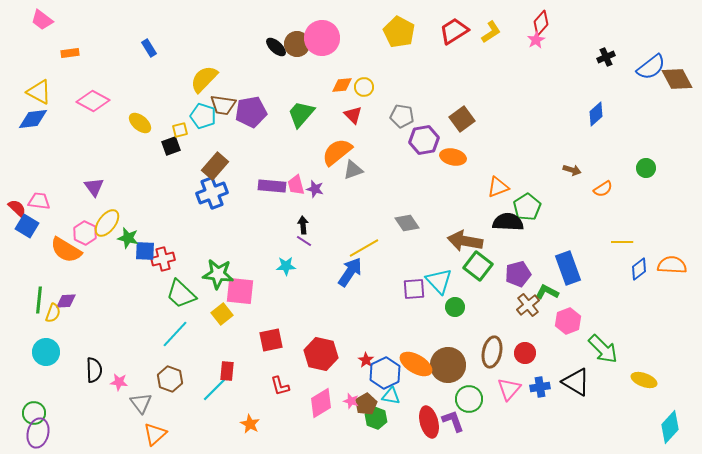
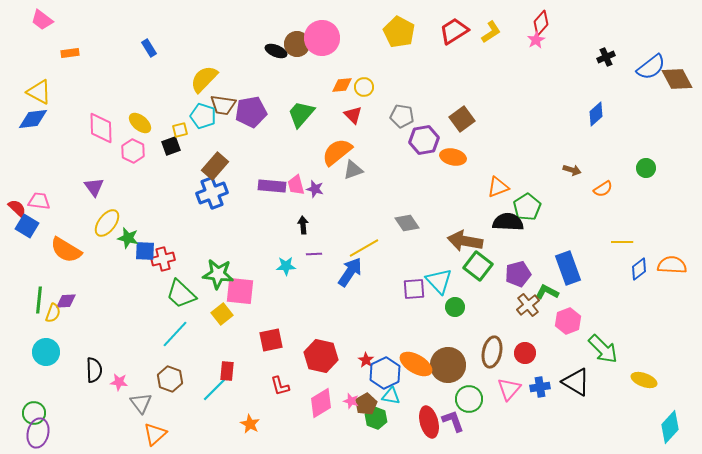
black ellipse at (276, 47): moved 4 px down; rotated 20 degrees counterclockwise
pink diamond at (93, 101): moved 8 px right, 27 px down; rotated 60 degrees clockwise
pink hexagon at (85, 233): moved 48 px right, 82 px up
purple line at (304, 241): moved 10 px right, 13 px down; rotated 35 degrees counterclockwise
red hexagon at (321, 354): moved 2 px down
